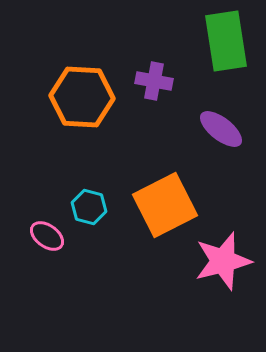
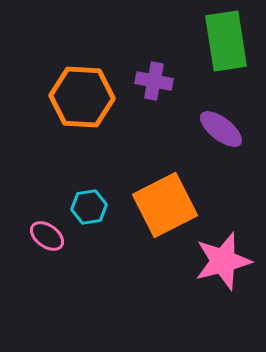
cyan hexagon: rotated 24 degrees counterclockwise
